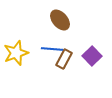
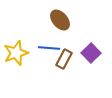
blue line: moved 3 px left, 1 px up
purple square: moved 1 px left, 3 px up
